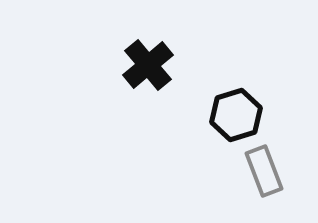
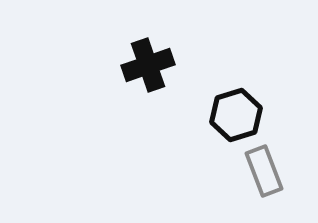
black cross: rotated 21 degrees clockwise
